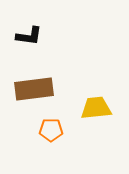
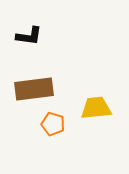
orange pentagon: moved 2 px right, 6 px up; rotated 15 degrees clockwise
